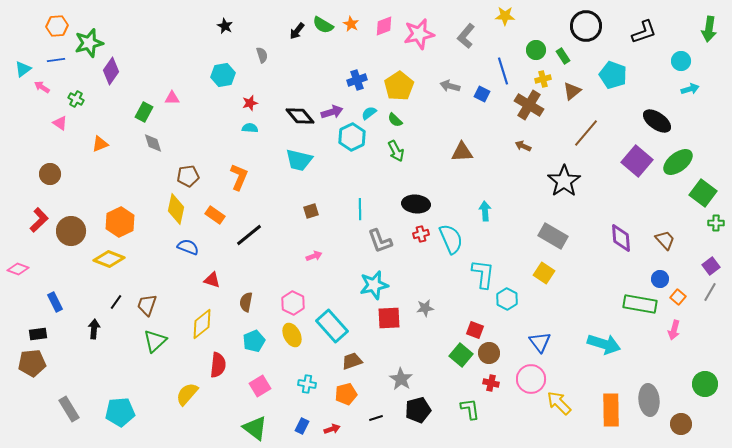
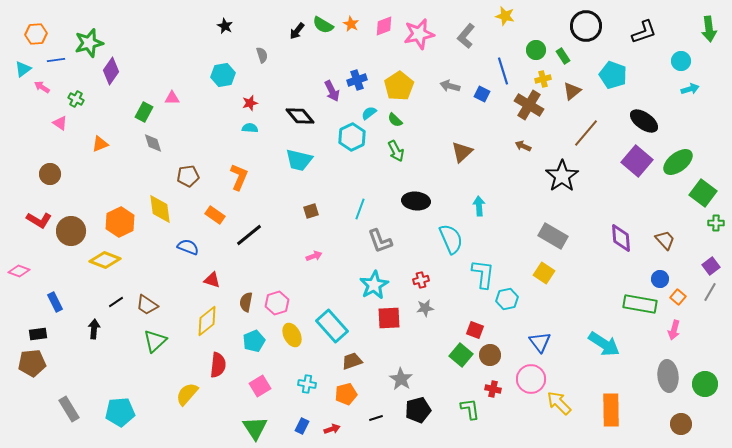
yellow star at (505, 16): rotated 12 degrees clockwise
orange hexagon at (57, 26): moved 21 px left, 8 px down
green arrow at (709, 29): rotated 15 degrees counterclockwise
purple arrow at (332, 112): moved 21 px up; rotated 80 degrees clockwise
black ellipse at (657, 121): moved 13 px left
brown triangle at (462, 152): rotated 40 degrees counterclockwise
black star at (564, 181): moved 2 px left, 5 px up
black ellipse at (416, 204): moved 3 px up
yellow diamond at (176, 209): moved 16 px left; rotated 20 degrees counterclockwise
cyan line at (360, 209): rotated 20 degrees clockwise
cyan arrow at (485, 211): moved 6 px left, 5 px up
red L-shape at (39, 220): rotated 75 degrees clockwise
red cross at (421, 234): moved 46 px down
yellow diamond at (109, 259): moved 4 px left, 1 px down
pink diamond at (18, 269): moved 1 px right, 2 px down
cyan star at (374, 285): rotated 16 degrees counterclockwise
cyan hexagon at (507, 299): rotated 20 degrees clockwise
black line at (116, 302): rotated 21 degrees clockwise
pink hexagon at (293, 303): moved 16 px left; rotated 15 degrees clockwise
brown trapezoid at (147, 305): rotated 75 degrees counterclockwise
yellow diamond at (202, 324): moved 5 px right, 3 px up
cyan arrow at (604, 344): rotated 16 degrees clockwise
brown circle at (489, 353): moved 1 px right, 2 px down
red cross at (491, 383): moved 2 px right, 6 px down
gray ellipse at (649, 400): moved 19 px right, 24 px up
green triangle at (255, 428): rotated 20 degrees clockwise
